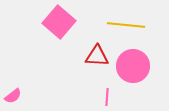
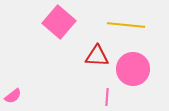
pink circle: moved 3 px down
